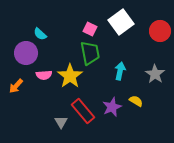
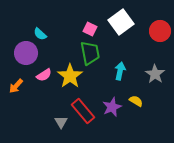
pink semicircle: rotated 28 degrees counterclockwise
